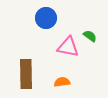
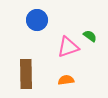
blue circle: moved 9 px left, 2 px down
pink triangle: rotated 30 degrees counterclockwise
orange semicircle: moved 4 px right, 2 px up
